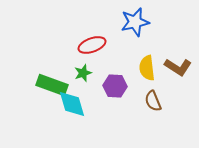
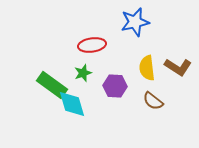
red ellipse: rotated 12 degrees clockwise
green rectangle: rotated 16 degrees clockwise
brown semicircle: rotated 30 degrees counterclockwise
